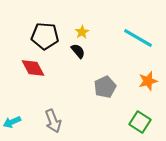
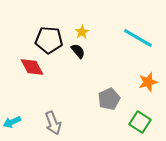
black pentagon: moved 4 px right, 4 px down
red diamond: moved 1 px left, 1 px up
orange star: moved 1 px down
gray pentagon: moved 4 px right, 12 px down
gray arrow: moved 2 px down
